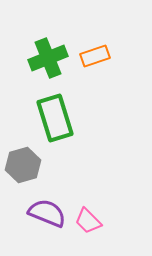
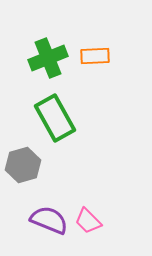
orange rectangle: rotated 16 degrees clockwise
green rectangle: rotated 12 degrees counterclockwise
purple semicircle: moved 2 px right, 7 px down
